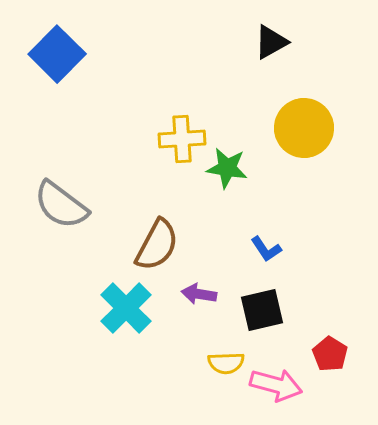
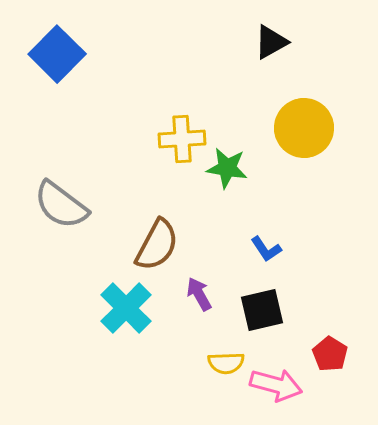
purple arrow: rotated 52 degrees clockwise
